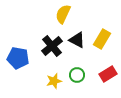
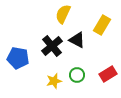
yellow rectangle: moved 14 px up
